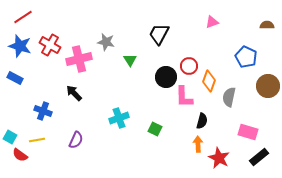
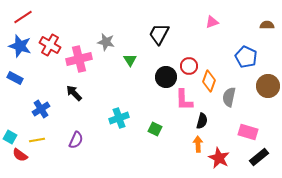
pink L-shape: moved 3 px down
blue cross: moved 2 px left, 2 px up; rotated 36 degrees clockwise
